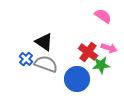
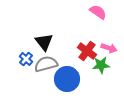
pink semicircle: moved 5 px left, 4 px up
black triangle: rotated 18 degrees clockwise
red cross: moved 1 px left, 1 px up
gray semicircle: rotated 35 degrees counterclockwise
blue circle: moved 10 px left
